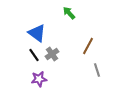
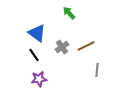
brown line: moved 2 px left; rotated 36 degrees clockwise
gray cross: moved 10 px right, 7 px up
gray line: rotated 24 degrees clockwise
